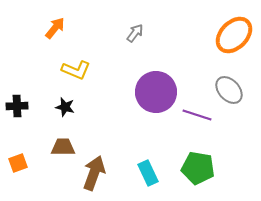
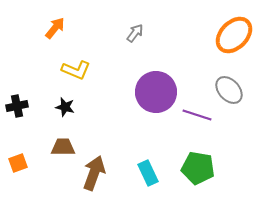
black cross: rotated 10 degrees counterclockwise
